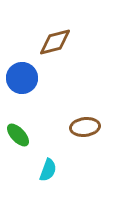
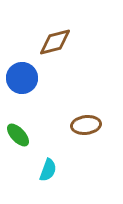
brown ellipse: moved 1 px right, 2 px up
